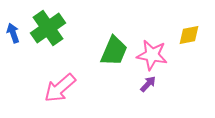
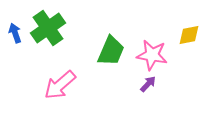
blue arrow: moved 2 px right
green trapezoid: moved 3 px left
pink arrow: moved 3 px up
